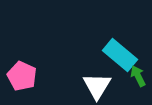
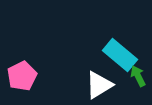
pink pentagon: rotated 20 degrees clockwise
white triangle: moved 2 px right, 1 px up; rotated 28 degrees clockwise
